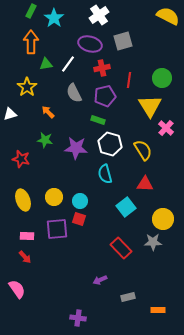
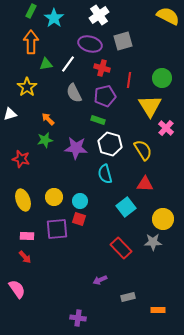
red cross at (102, 68): rotated 28 degrees clockwise
orange arrow at (48, 112): moved 7 px down
green star at (45, 140): rotated 21 degrees counterclockwise
